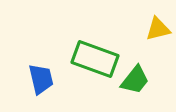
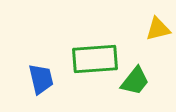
green rectangle: rotated 24 degrees counterclockwise
green trapezoid: moved 1 px down
